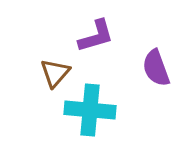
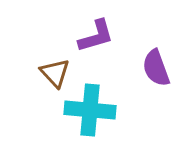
brown triangle: rotated 24 degrees counterclockwise
